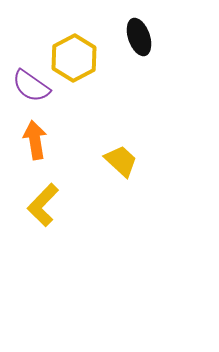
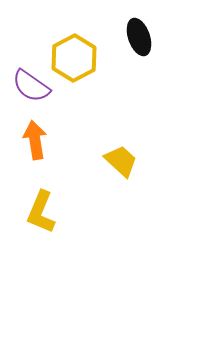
yellow L-shape: moved 2 px left, 7 px down; rotated 21 degrees counterclockwise
